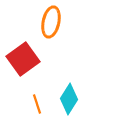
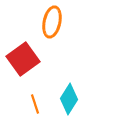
orange ellipse: moved 1 px right
orange line: moved 2 px left
